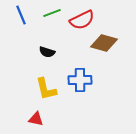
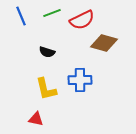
blue line: moved 1 px down
